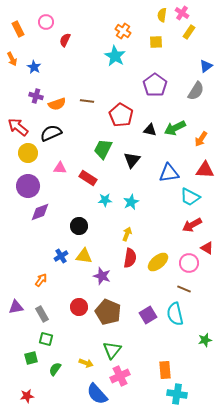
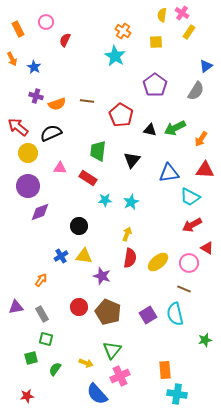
green trapezoid at (103, 149): moved 5 px left, 2 px down; rotated 20 degrees counterclockwise
